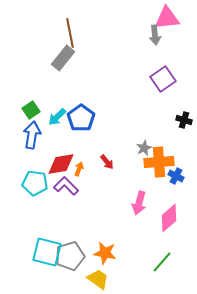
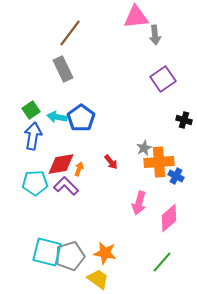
pink triangle: moved 31 px left, 1 px up
brown line: rotated 48 degrees clockwise
gray rectangle: moved 11 px down; rotated 65 degrees counterclockwise
cyan arrow: rotated 54 degrees clockwise
blue arrow: moved 1 px right, 1 px down
red arrow: moved 4 px right
cyan pentagon: rotated 10 degrees counterclockwise
